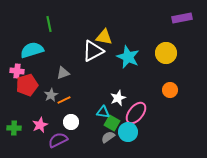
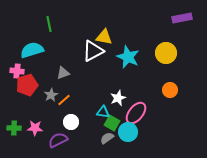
orange line: rotated 16 degrees counterclockwise
pink star: moved 5 px left, 3 px down; rotated 28 degrees clockwise
gray semicircle: moved 1 px left, 1 px down
